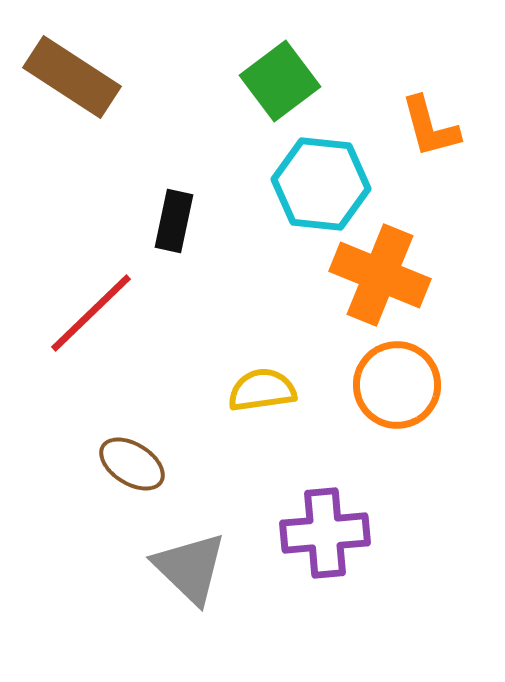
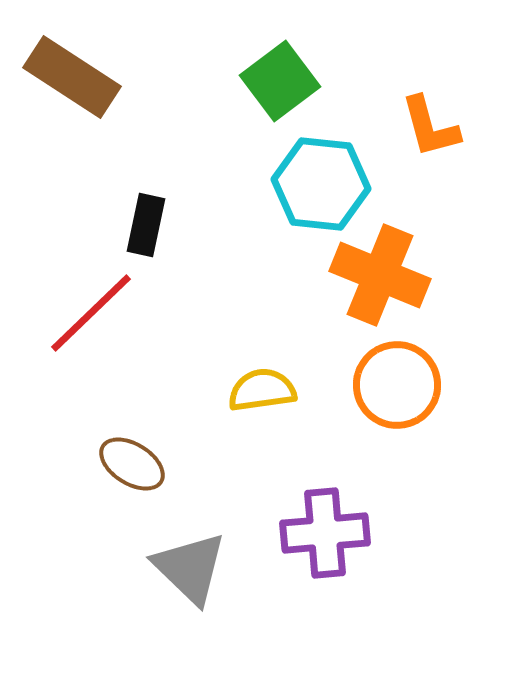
black rectangle: moved 28 px left, 4 px down
